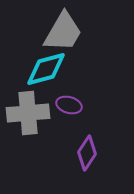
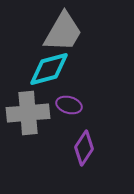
cyan diamond: moved 3 px right
purple diamond: moved 3 px left, 5 px up
